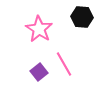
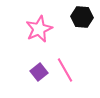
pink star: rotated 16 degrees clockwise
pink line: moved 1 px right, 6 px down
